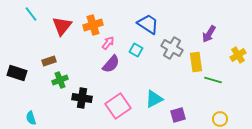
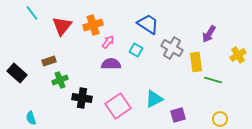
cyan line: moved 1 px right, 1 px up
pink arrow: moved 1 px up
purple semicircle: rotated 132 degrees counterclockwise
black rectangle: rotated 24 degrees clockwise
